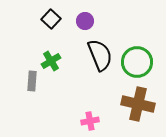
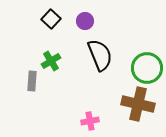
green circle: moved 10 px right, 6 px down
